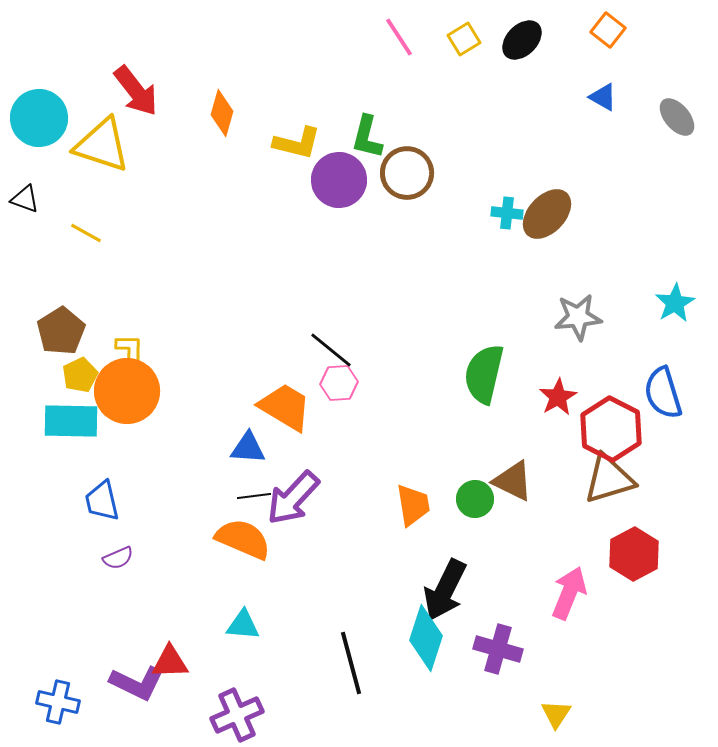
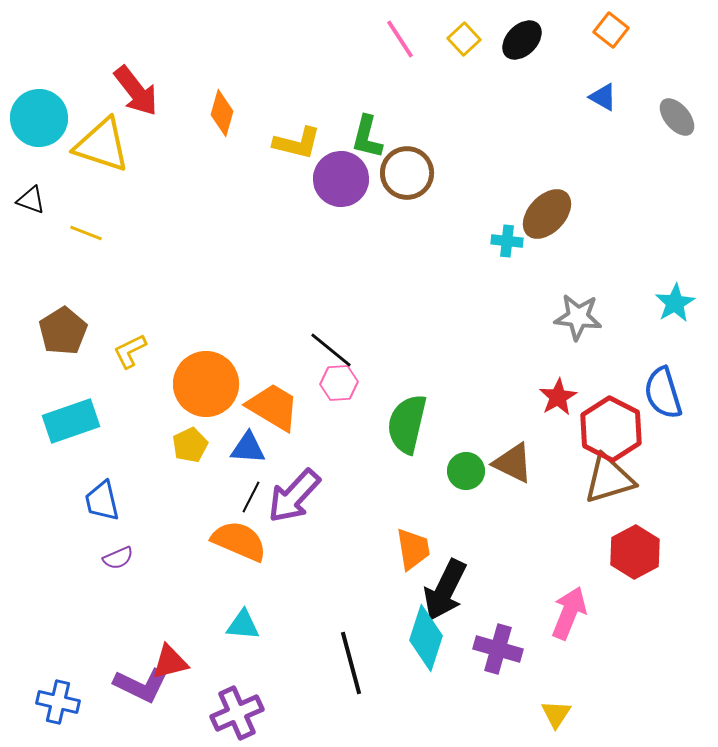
orange square at (608, 30): moved 3 px right
pink line at (399, 37): moved 1 px right, 2 px down
yellow square at (464, 39): rotated 12 degrees counterclockwise
purple circle at (339, 180): moved 2 px right, 1 px up
black triangle at (25, 199): moved 6 px right, 1 px down
cyan cross at (507, 213): moved 28 px down
yellow line at (86, 233): rotated 8 degrees counterclockwise
gray star at (578, 317): rotated 12 degrees clockwise
brown pentagon at (61, 331): moved 2 px right
yellow L-shape at (130, 351): rotated 117 degrees counterclockwise
green semicircle at (484, 374): moved 77 px left, 50 px down
yellow pentagon at (80, 375): moved 110 px right, 70 px down
orange circle at (127, 391): moved 79 px right, 7 px up
orange trapezoid at (285, 407): moved 12 px left
cyan rectangle at (71, 421): rotated 20 degrees counterclockwise
brown triangle at (513, 481): moved 18 px up
black line at (254, 496): moved 3 px left, 1 px down; rotated 56 degrees counterclockwise
purple arrow at (293, 498): moved 1 px right, 2 px up
green circle at (475, 499): moved 9 px left, 28 px up
orange trapezoid at (413, 505): moved 44 px down
orange semicircle at (243, 539): moved 4 px left, 2 px down
red hexagon at (634, 554): moved 1 px right, 2 px up
pink arrow at (569, 593): moved 20 px down
red triangle at (170, 662): rotated 12 degrees counterclockwise
purple L-shape at (137, 683): moved 4 px right, 2 px down
purple cross at (237, 715): moved 2 px up
